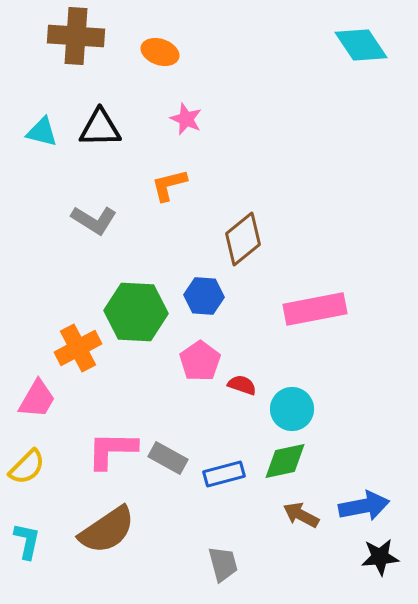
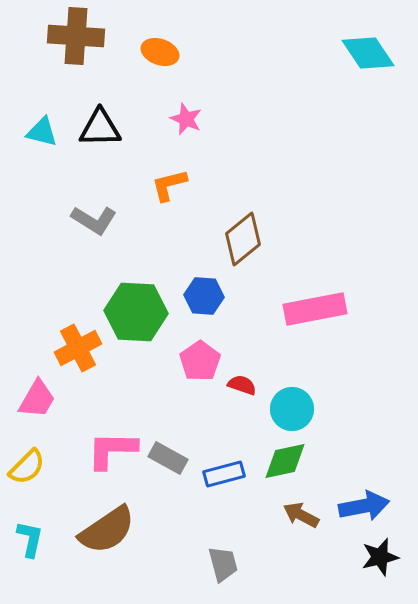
cyan diamond: moved 7 px right, 8 px down
cyan L-shape: moved 3 px right, 2 px up
black star: rotated 9 degrees counterclockwise
